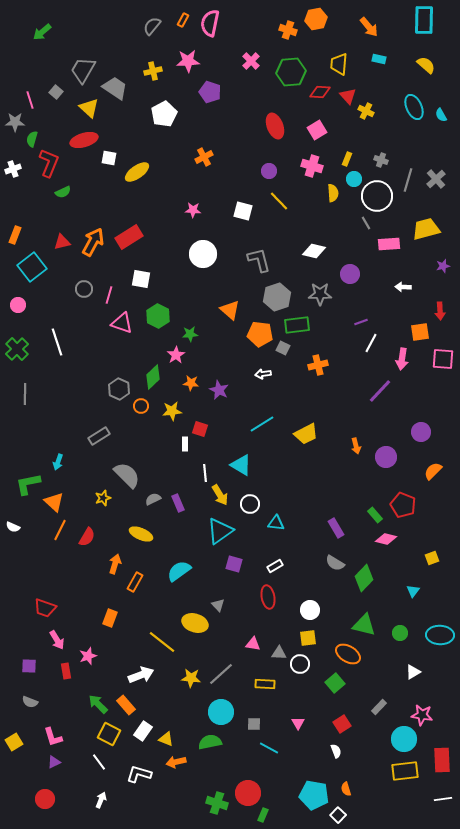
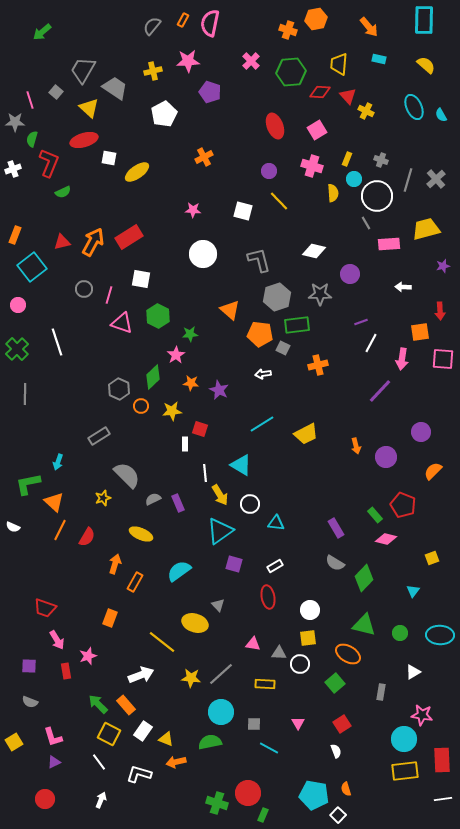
gray rectangle at (379, 707): moved 2 px right, 15 px up; rotated 35 degrees counterclockwise
